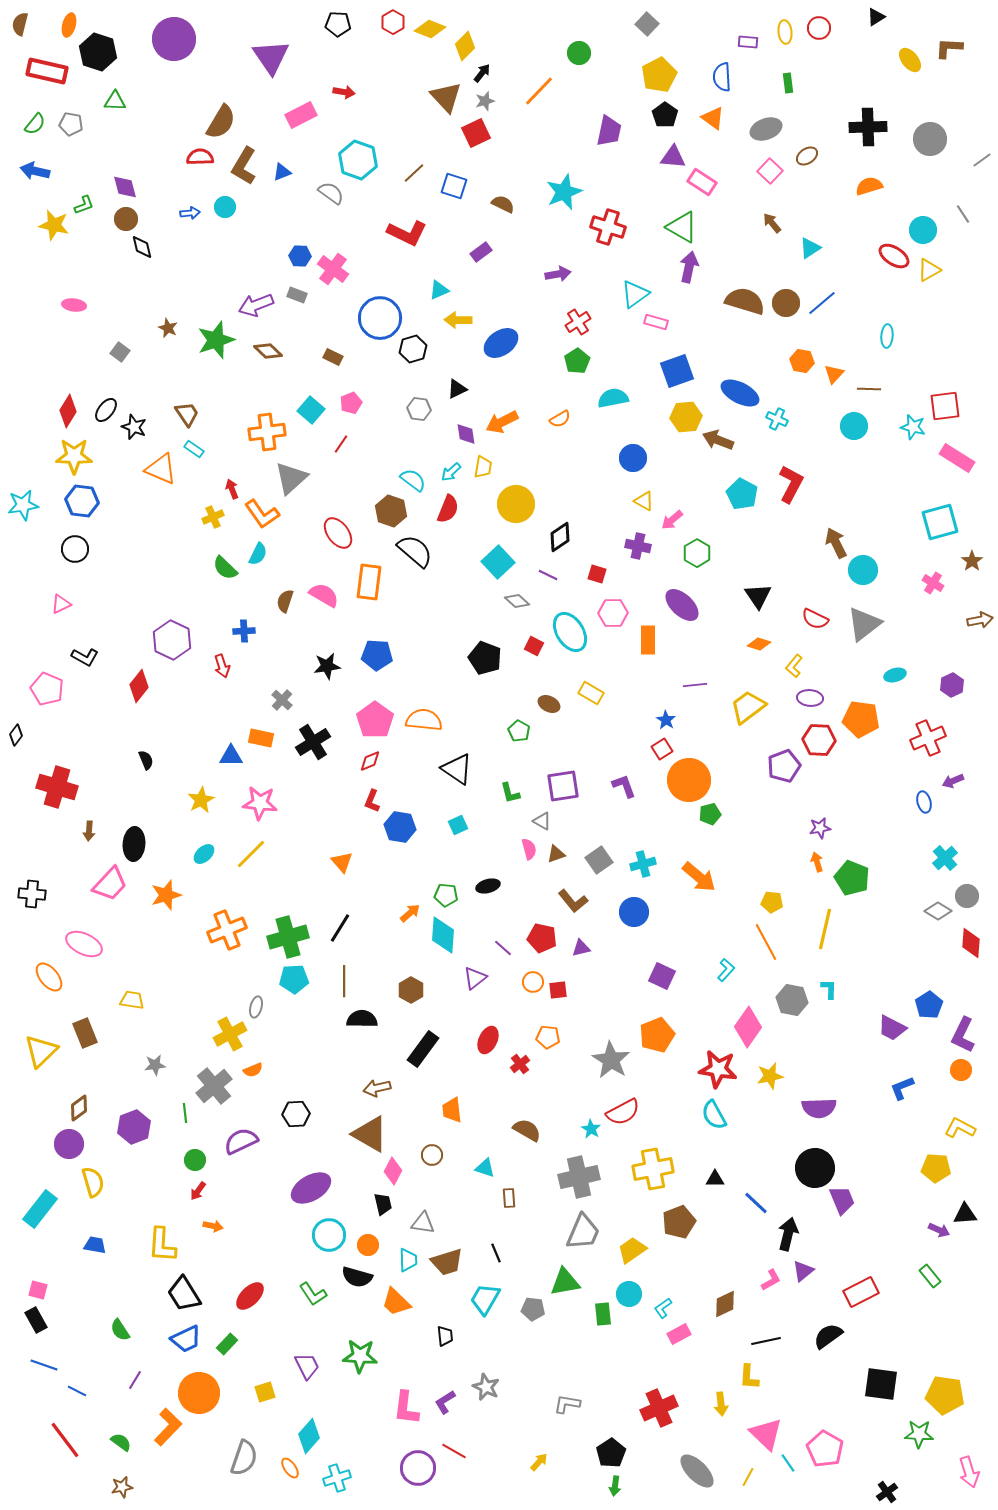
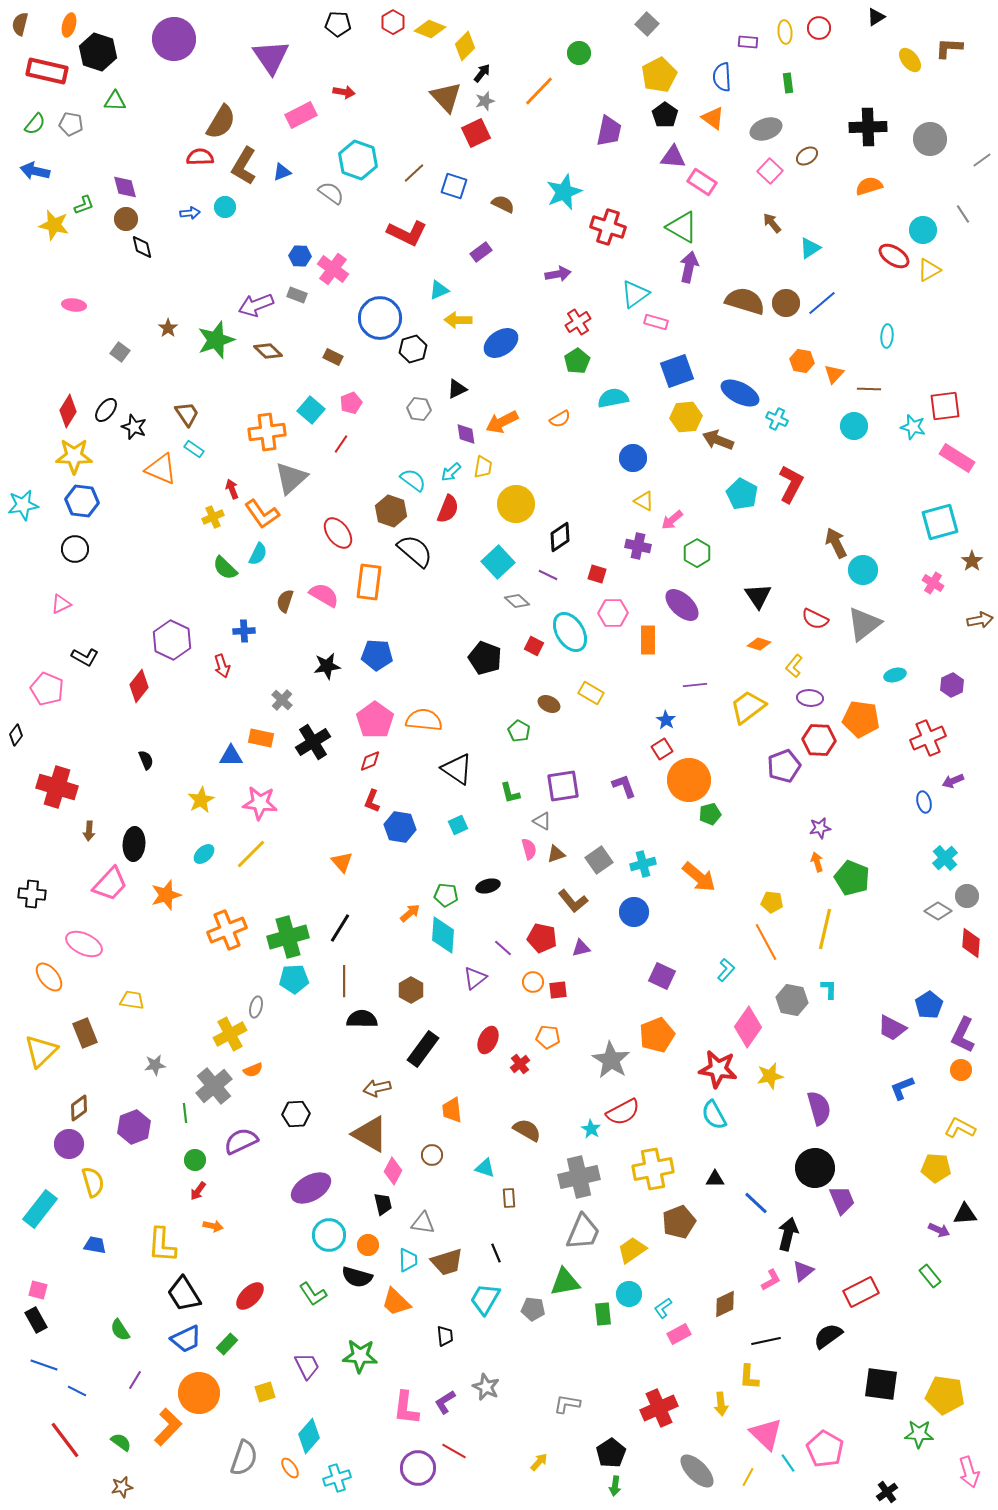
brown star at (168, 328): rotated 12 degrees clockwise
purple semicircle at (819, 1108): rotated 104 degrees counterclockwise
